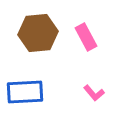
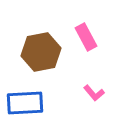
brown hexagon: moved 3 px right, 19 px down; rotated 6 degrees counterclockwise
blue rectangle: moved 11 px down
